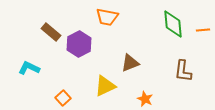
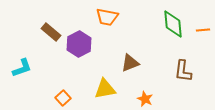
cyan L-shape: moved 7 px left; rotated 135 degrees clockwise
yellow triangle: moved 3 px down; rotated 15 degrees clockwise
